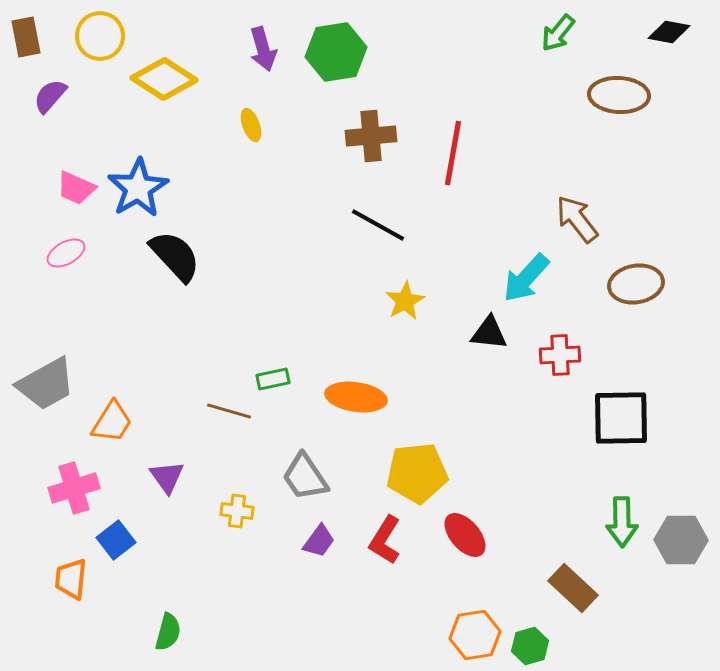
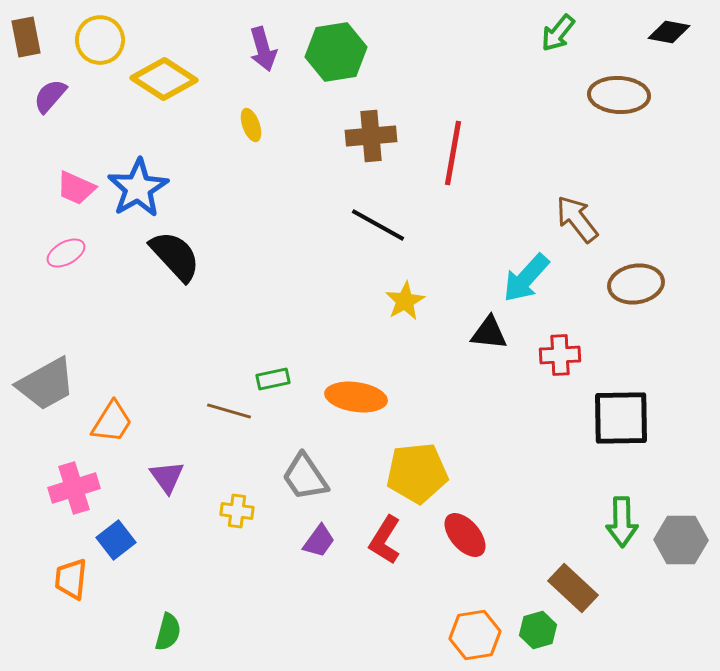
yellow circle at (100, 36): moved 4 px down
green hexagon at (530, 646): moved 8 px right, 16 px up
